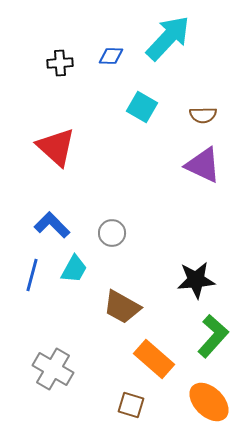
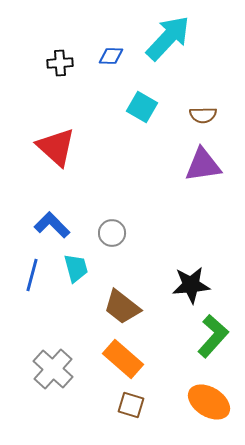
purple triangle: rotated 33 degrees counterclockwise
cyan trapezoid: moved 2 px right, 1 px up; rotated 44 degrees counterclockwise
black star: moved 5 px left, 5 px down
brown trapezoid: rotated 9 degrees clockwise
orange rectangle: moved 31 px left
gray cross: rotated 12 degrees clockwise
orange ellipse: rotated 12 degrees counterclockwise
